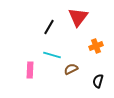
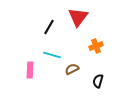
brown semicircle: moved 1 px right
